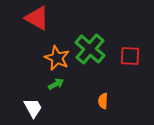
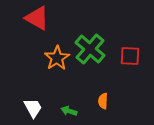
orange star: rotated 15 degrees clockwise
green arrow: moved 13 px right, 27 px down; rotated 133 degrees counterclockwise
